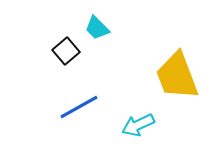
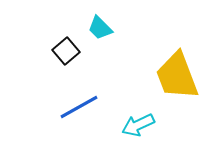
cyan trapezoid: moved 3 px right
